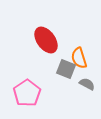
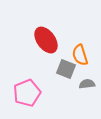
orange semicircle: moved 1 px right, 3 px up
gray semicircle: rotated 35 degrees counterclockwise
pink pentagon: rotated 12 degrees clockwise
